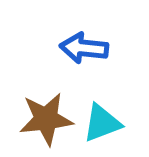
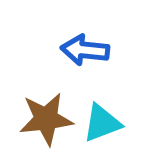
blue arrow: moved 1 px right, 2 px down
